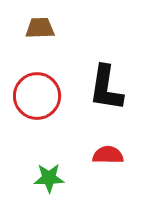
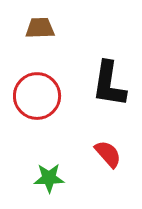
black L-shape: moved 3 px right, 4 px up
red semicircle: moved 1 px up; rotated 48 degrees clockwise
